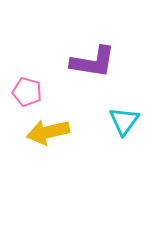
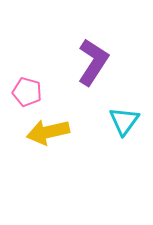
purple L-shape: rotated 66 degrees counterclockwise
